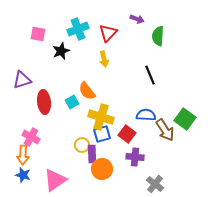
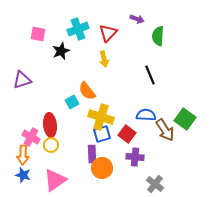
red ellipse: moved 6 px right, 23 px down
yellow circle: moved 31 px left
orange circle: moved 1 px up
